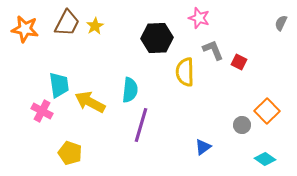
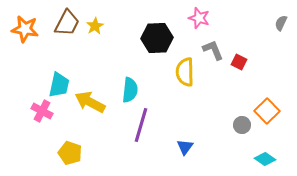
cyan trapezoid: rotated 20 degrees clockwise
blue triangle: moved 18 px left; rotated 18 degrees counterclockwise
